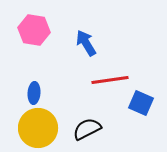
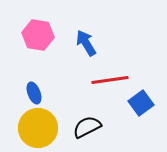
pink hexagon: moved 4 px right, 5 px down
blue ellipse: rotated 25 degrees counterclockwise
blue square: rotated 30 degrees clockwise
black semicircle: moved 2 px up
